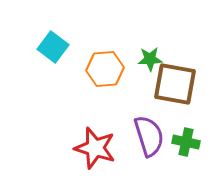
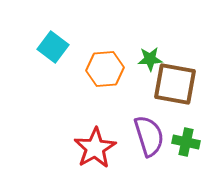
red star: rotated 24 degrees clockwise
